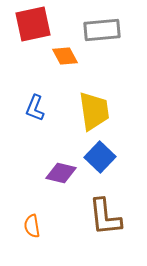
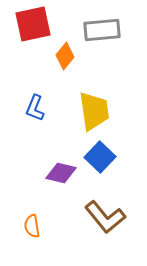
orange diamond: rotated 68 degrees clockwise
brown L-shape: rotated 33 degrees counterclockwise
